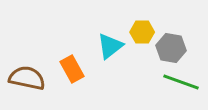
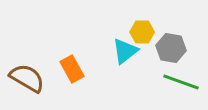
cyan triangle: moved 15 px right, 5 px down
brown semicircle: rotated 18 degrees clockwise
